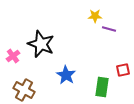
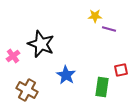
red square: moved 2 px left
brown cross: moved 3 px right
